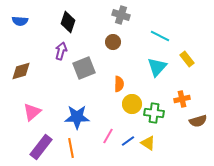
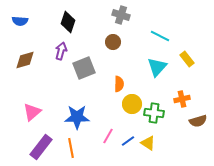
brown diamond: moved 4 px right, 11 px up
